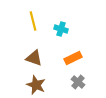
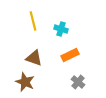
orange rectangle: moved 3 px left, 3 px up
brown star: moved 11 px left, 3 px up
